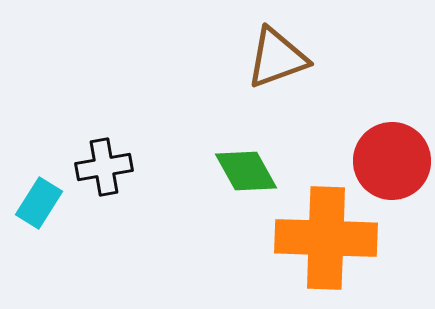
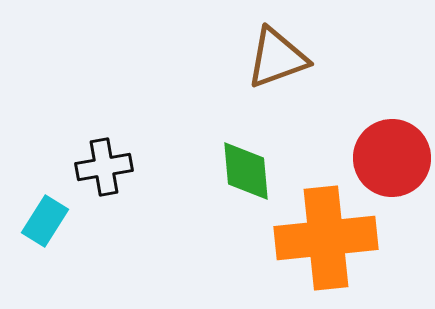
red circle: moved 3 px up
green diamond: rotated 24 degrees clockwise
cyan rectangle: moved 6 px right, 18 px down
orange cross: rotated 8 degrees counterclockwise
